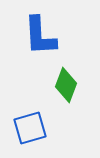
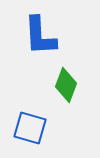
blue square: rotated 32 degrees clockwise
